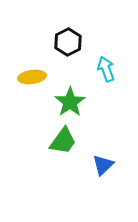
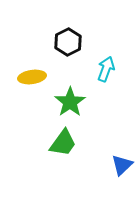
cyan arrow: rotated 40 degrees clockwise
green trapezoid: moved 2 px down
blue triangle: moved 19 px right
